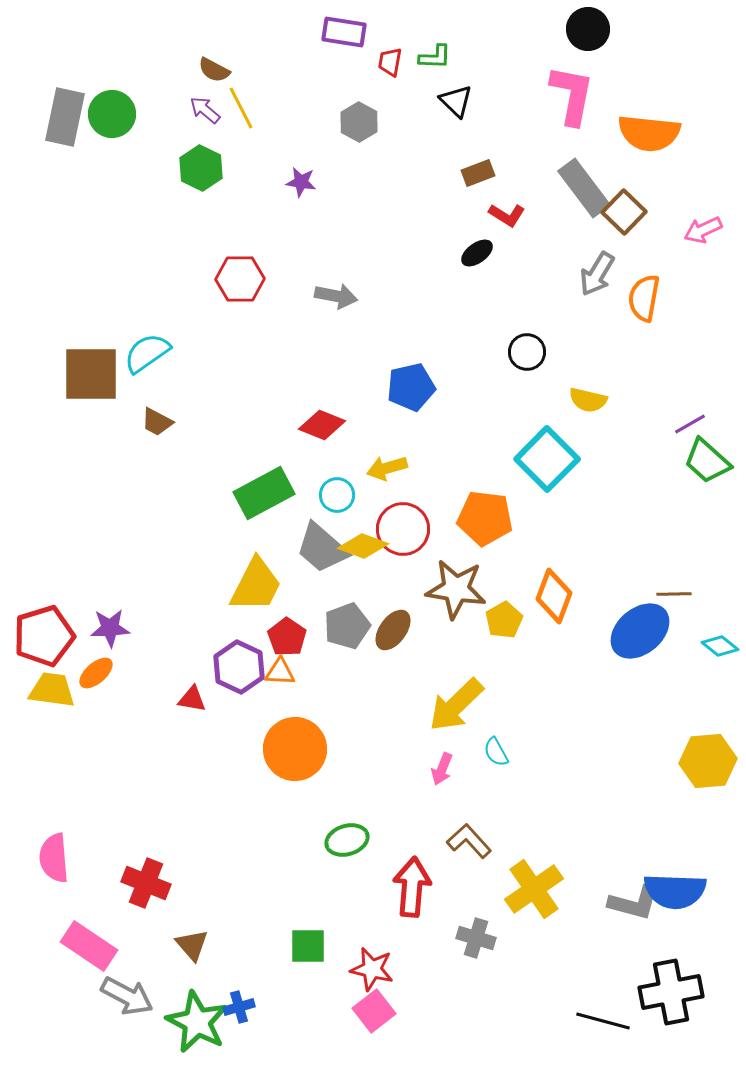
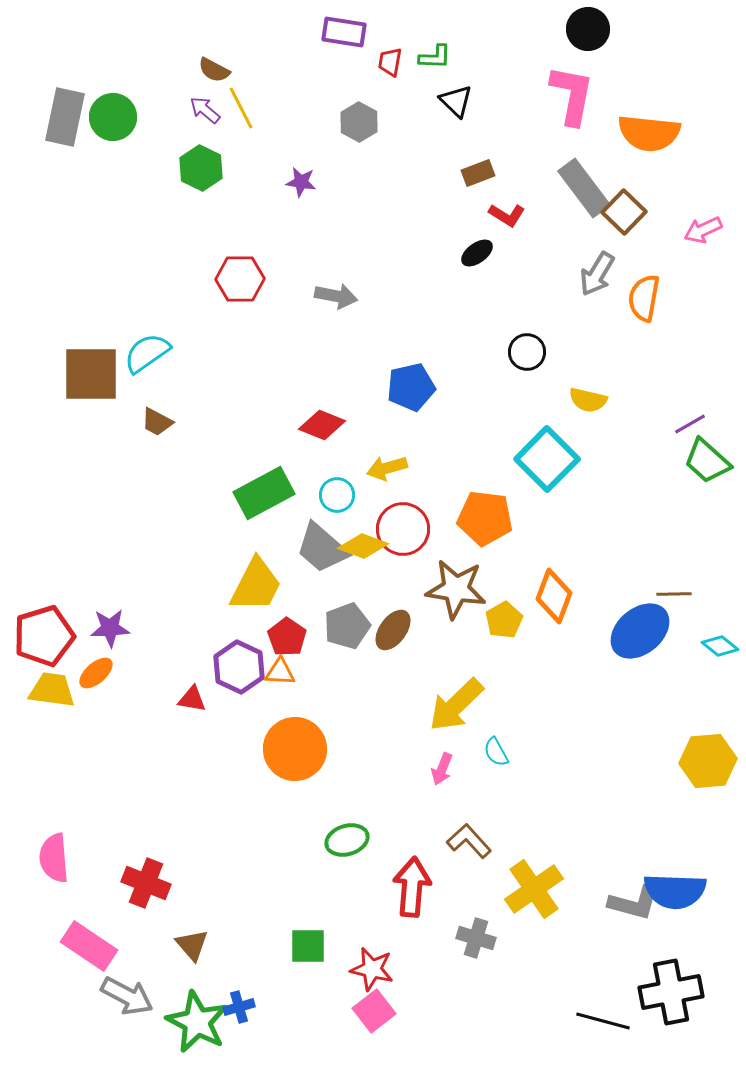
green circle at (112, 114): moved 1 px right, 3 px down
